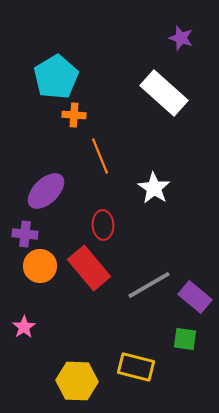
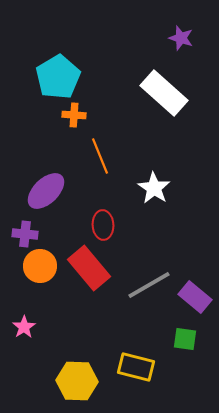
cyan pentagon: moved 2 px right
